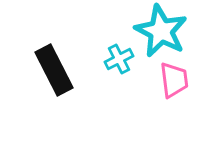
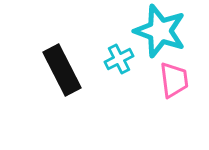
cyan star: moved 1 px left; rotated 8 degrees counterclockwise
black rectangle: moved 8 px right
